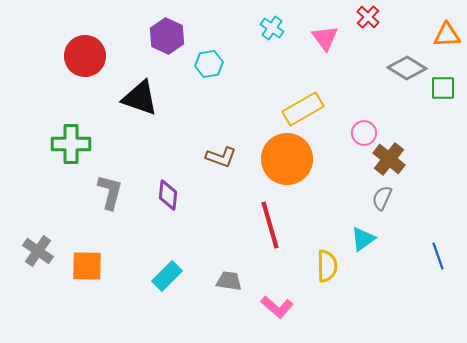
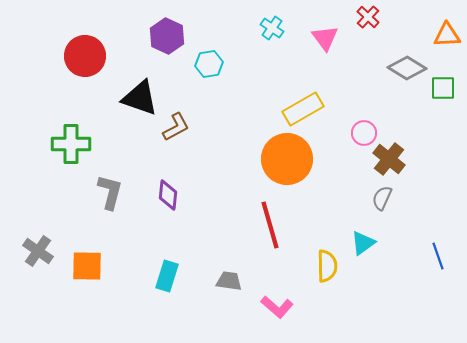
brown L-shape: moved 45 px left, 30 px up; rotated 48 degrees counterclockwise
cyan triangle: moved 4 px down
cyan rectangle: rotated 28 degrees counterclockwise
